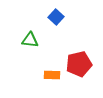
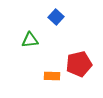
green triangle: rotated 12 degrees counterclockwise
orange rectangle: moved 1 px down
